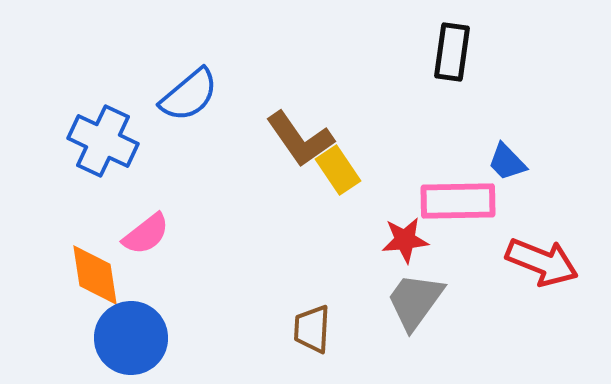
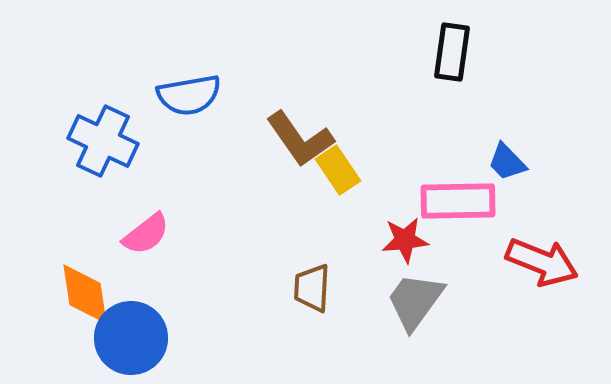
blue semicircle: rotated 30 degrees clockwise
orange diamond: moved 10 px left, 19 px down
brown trapezoid: moved 41 px up
